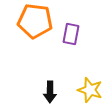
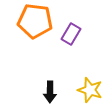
purple rectangle: rotated 20 degrees clockwise
